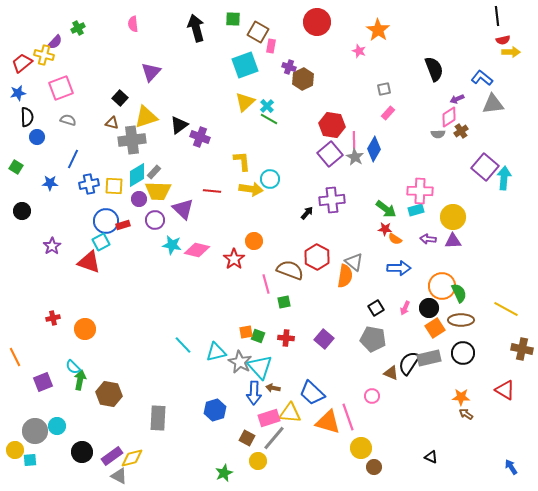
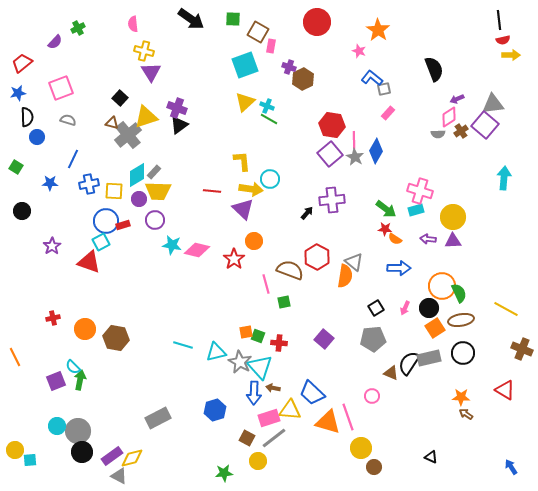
black line at (497, 16): moved 2 px right, 4 px down
black arrow at (196, 28): moved 5 px left, 9 px up; rotated 140 degrees clockwise
yellow arrow at (511, 52): moved 3 px down
yellow cross at (44, 55): moved 100 px right, 4 px up
purple triangle at (151, 72): rotated 15 degrees counterclockwise
blue L-shape at (482, 78): moved 110 px left
cyan cross at (267, 106): rotated 24 degrees counterclockwise
purple cross at (200, 137): moved 23 px left, 29 px up
gray cross at (132, 140): moved 4 px left, 5 px up; rotated 32 degrees counterclockwise
blue diamond at (374, 149): moved 2 px right, 2 px down
purple square at (485, 167): moved 42 px up
yellow square at (114, 186): moved 5 px down
pink cross at (420, 191): rotated 15 degrees clockwise
purple triangle at (183, 209): moved 60 px right
brown ellipse at (461, 320): rotated 10 degrees counterclockwise
red cross at (286, 338): moved 7 px left, 5 px down
gray pentagon at (373, 339): rotated 15 degrees counterclockwise
cyan line at (183, 345): rotated 30 degrees counterclockwise
brown cross at (522, 349): rotated 10 degrees clockwise
purple square at (43, 382): moved 13 px right, 1 px up
brown hexagon at (109, 394): moved 7 px right, 56 px up
yellow triangle at (290, 413): moved 3 px up
gray rectangle at (158, 418): rotated 60 degrees clockwise
gray circle at (35, 431): moved 43 px right
gray line at (274, 438): rotated 12 degrees clockwise
green star at (224, 473): rotated 18 degrees clockwise
